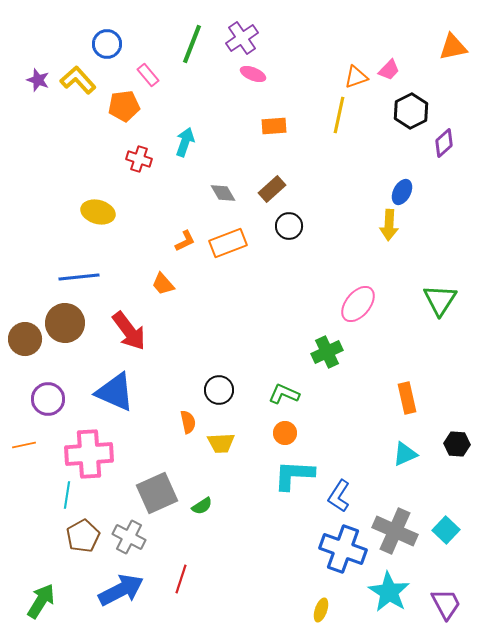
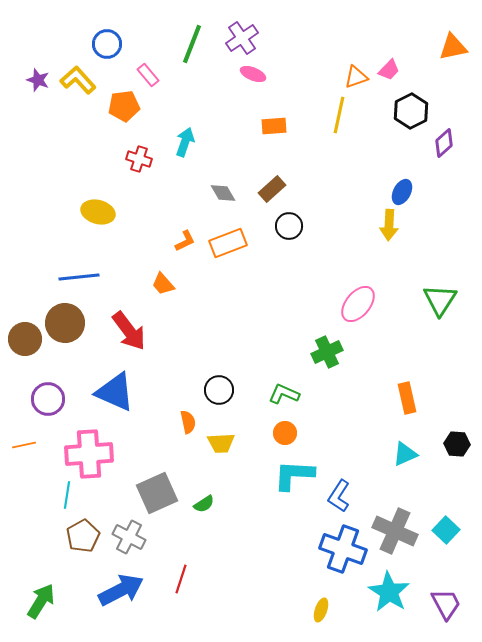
green semicircle at (202, 506): moved 2 px right, 2 px up
